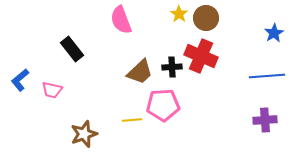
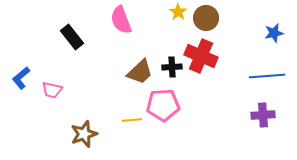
yellow star: moved 1 px left, 2 px up
blue star: rotated 18 degrees clockwise
black rectangle: moved 12 px up
blue L-shape: moved 1 px right, 2 px up
purple cross: moved 2 px left, 5 px up
